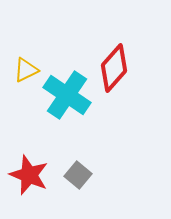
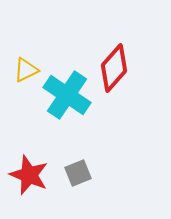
gray square: moved 2 px up; rotated 28 degrees clockwise
